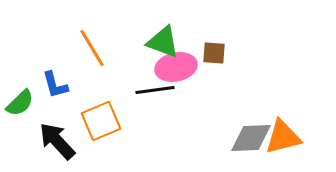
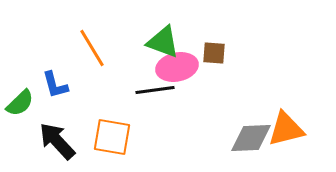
pink ellipse: moved 1 px right
orange square: moved 11 px right, 16 px down; rotated 33 degrees clockwise
orange triangle: moved 3 px right, 8 px up
